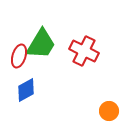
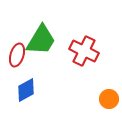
green trapezoid: moved 4 px up
red ellipse: moved 2 px left, 1 px up
orange circle: moved 12 px up
